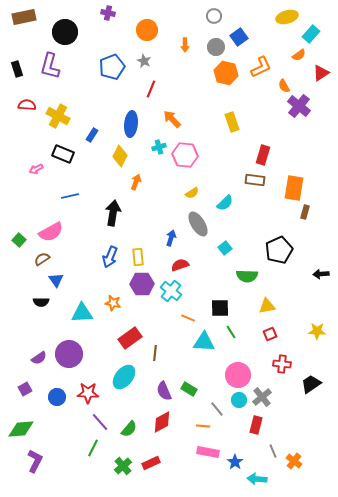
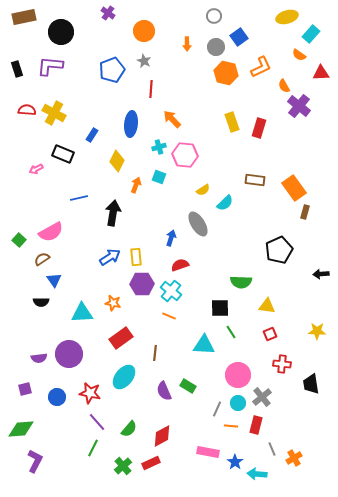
purple cross at (108, 13): rotated 24 degrees clockwise
orange circle at (147, 30): moved 3 px left, 1 px down
black circle at (65, 32): moved 4 px left
orange arrow at (185, 45): moved 2 px right, 1 px up
orange semicircle at (299, 55): rotated 72 degrees clockwise
purple L-shape at (50, 66): rotated 80 degrees clockwise
blue pentagon at (112, 67): moved 3 px down
red triangle at (321, 73): rotated 30 degrees clockwise
red line at (151, 89): rotated 18 degrees counterclockwise
red semicircle at (27, 105): moved 5 px down
yellow cross at (58, 116): moved 4 px left, 3 px up
red rectangle at (263, 155): moved 4 px left, 27 px up
yellow diamond at (120, 156): moved 3 px left, 5 px down
orange arrow at (136, 182): moved 3 px down
orange rectangle at (294, 188): rotated 45 degrees counterclockwise
yellow semicircle at (192, 193): moved 11 px right, 3 px up
blue line at (70, 196): moved 9 px right, 2 px down
cyan square at (225, 248): moved 66 px left, 71 px up; rotated 32 degrees counterclockwise
blue arrow at (110, 257): rotated 145 degrees counterclockwise
yellow rectangle at (138, 257): moved 2 px left
green semicircle at (247, 276): moved 6 px left, 6 px down
blue triangle at (56, 280): moved 2 px left
yellow triangle at (267, 306): rotated 18 degrees clockwise
orange line at (188, 318): moved 19 px left, 2 px up
red rectangle at (130, 338): moved 9 px left
cyan triangle at (204, 342): moved 3 px down
purple semicircle at (39, 358): rotated 28 degrees clockwise
black trapezoid at (311, 384): rotated 65 degrees counterclockwise
purple square at (25, 389): rotated 16 degrees clockwise
green rectangle at (189, 389): moved 1 px left, 3 px up
red star at (88, 393): moved 2 px right; rotated 10 degrees clockwise
cyan circle at (239, 400): moved 1 px left, 3 px down
gray line at (217, 409): rotated 63 degrees clockwise
purple line at (100, 422): moved 3 px left
red diamond at (162, 422): moved 14 px down
orange line at (203, 426): moved 28 px right
gray line at (273, 451): moved 1 px left, 2 px up
orange cross at (294, 461): moved 3 px up; rotated 21 degrees clockwise
cyan arrow at (257, 479): moved 5 px up
